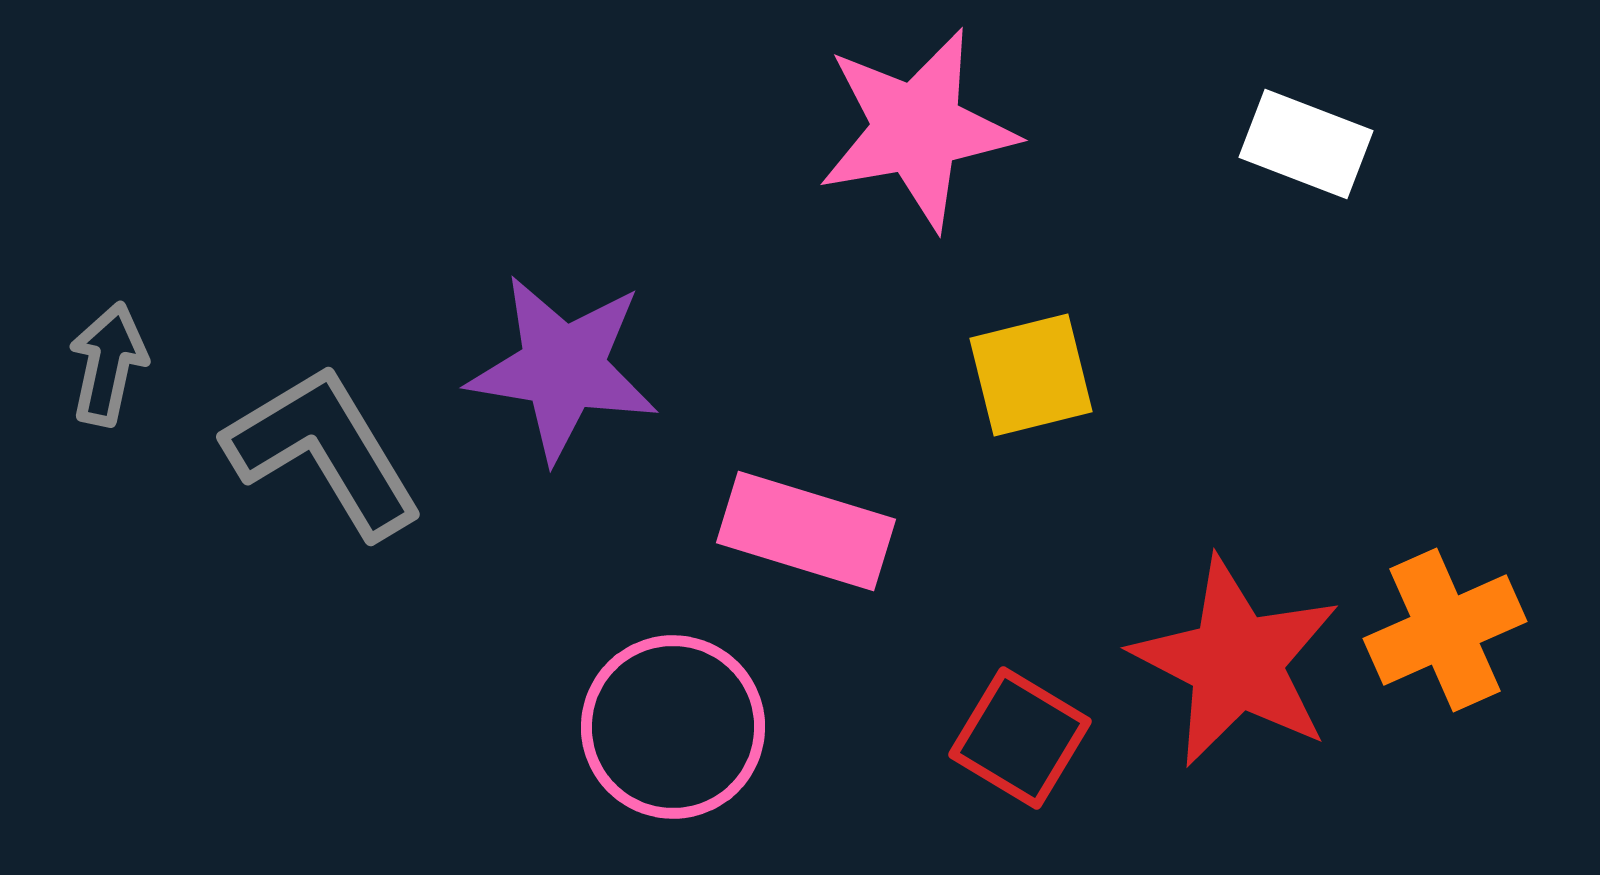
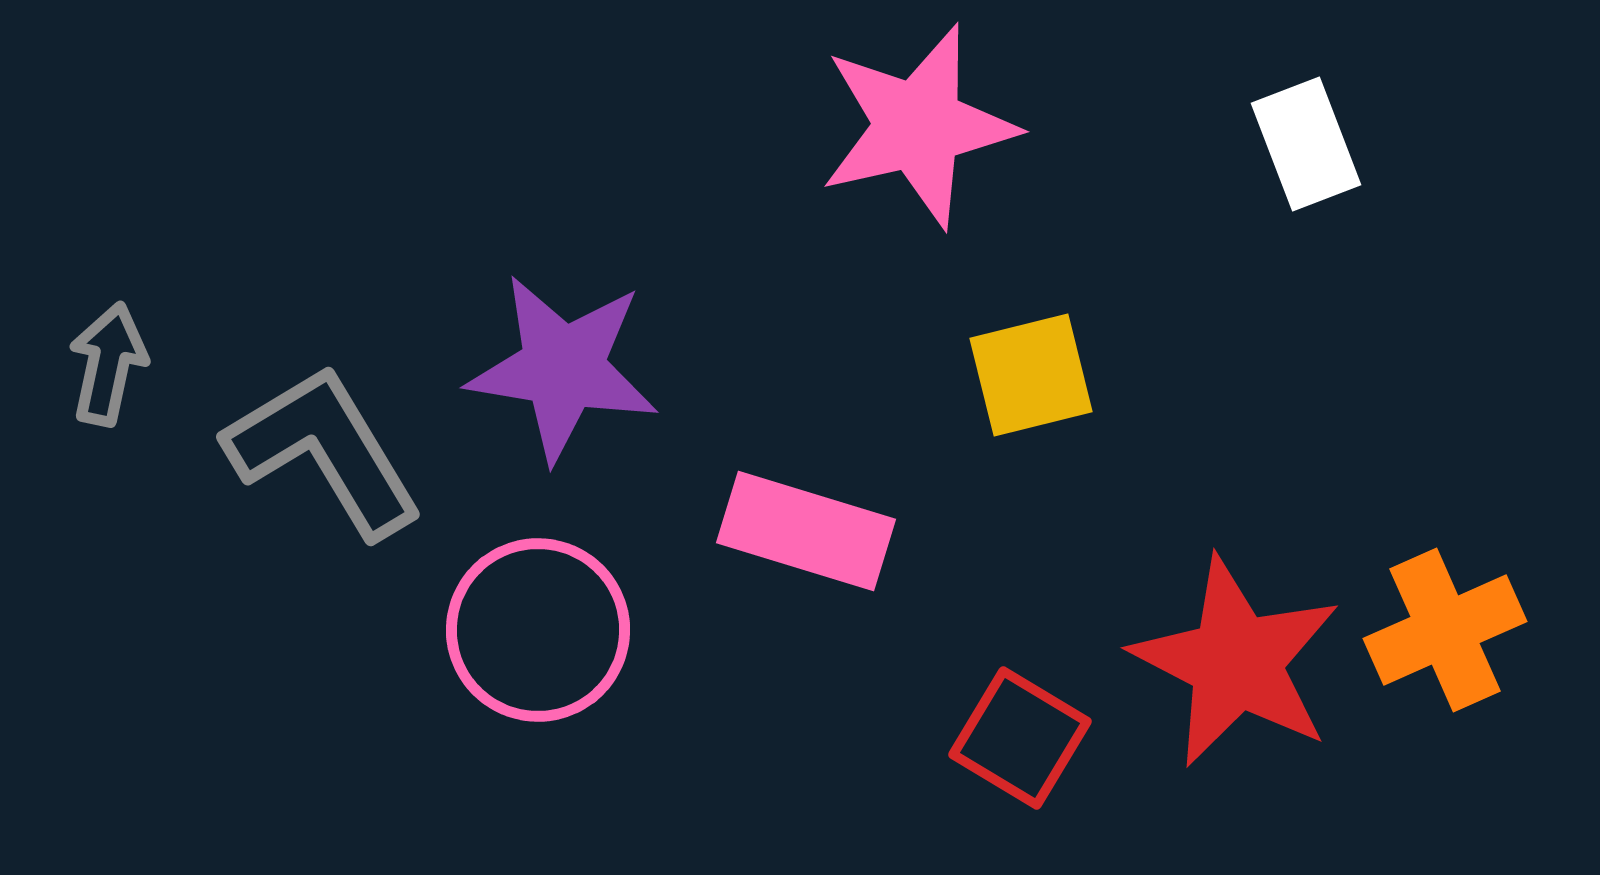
pink star: moved 1 px right, 3 px up; rotated 3 degrees counterclockwise
white rectangle: rotated 48 degrees clockwise
pink circle: moved 135 px left, 97 px up
